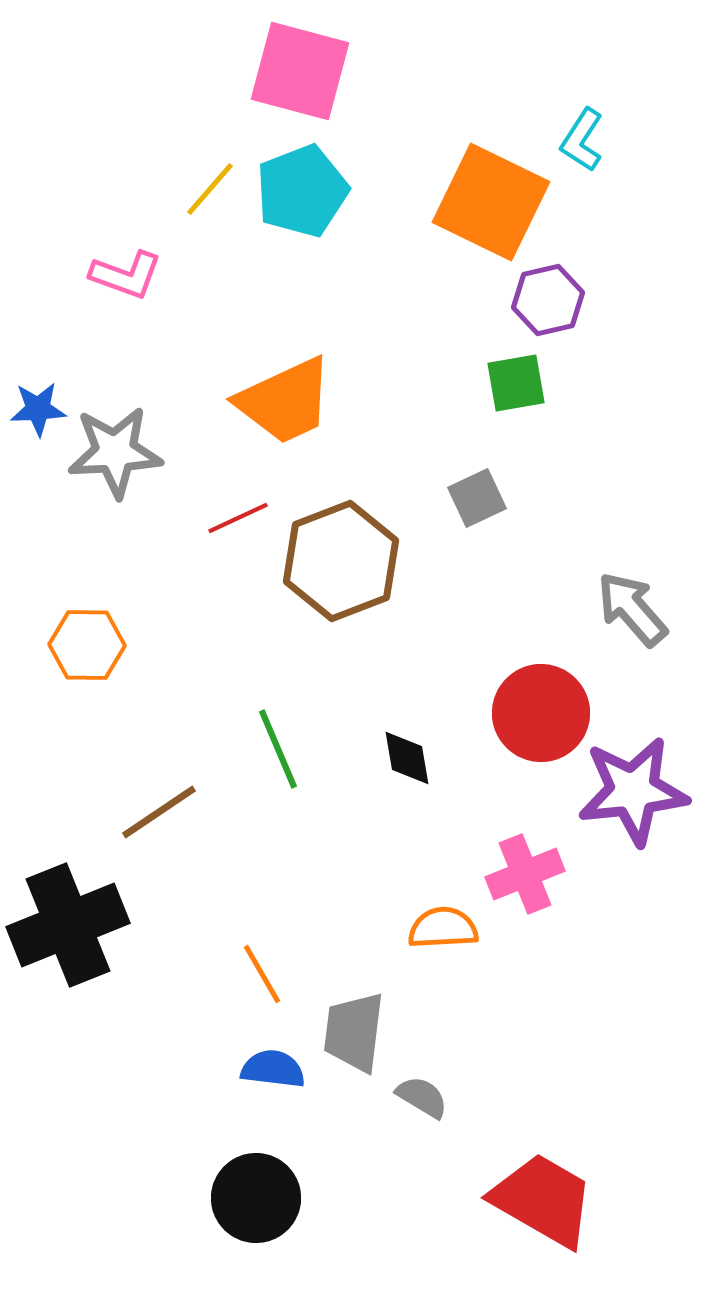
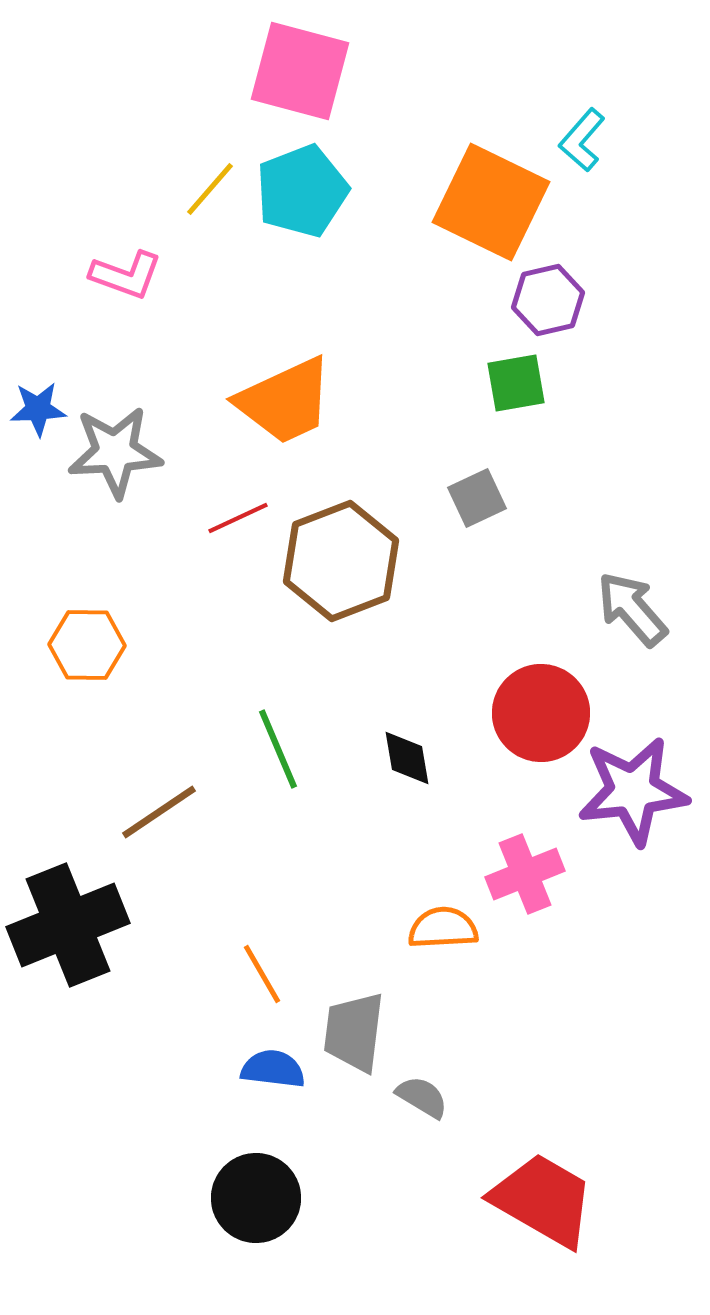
cyan L-shape: rotated 8 degrees clockwise
